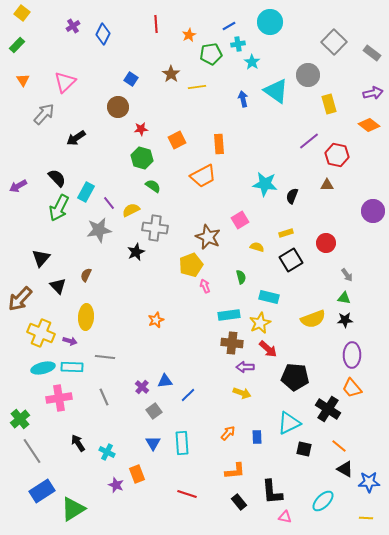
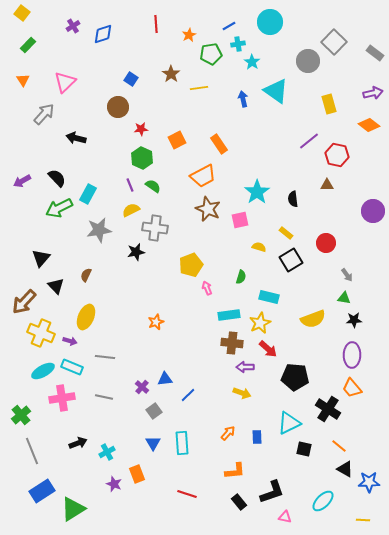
blue diamond at (103, 34): rotated 45 degrees clockwise
green rectangle at (17, 45): moved 11 px right
gray rectangle at (372, 53): moved 3 px right
gray circle at (308, 75): moved 14 px up
yellow line at (197, 87): moved 2 px right, 1 px down
black arrow at (76, 138): rotated 48 degrees clockwise
orange rectangle at (219, 144): rotated 30 degrees counterclockwise
green hexagon at (142, 158): rotated 10 degrees clockwise
cyan star at (265, 184): moved 8 px left, 8 px down; rotated 30 degrees clockwise
purple arrow at (18, 186): moved 4 px right, 5 px up
cyan rectangle at (86, 192): moved 2 px right, 2 px down
black semicircle at (292, 196): moved 1 px right, 3 px down; rotated 28 degrees counterclockwise
purple line at (109, 203): moved 21 px right, 18 px up; rotated 16 degrees clockwise
green arrow at (59, 208): rotated 36 degrees clockwise
pink square at (240, 220): rotated 18 degrees clockwise
yellow rectangle at (286, 233): rotated 56 degrees clockwise
brown star at (208, 237): moved 28 px up
yellow semicircle at (257, 247): moved 2 px right
black star at (136, 252): rotated 12 degrees clockwise
green semicircle at (241, 277): rotated 32 degrees clockwise
black triangle at (58, 286): moved 2 px left
pink arrow at (205, 286): moved 2 px right, 2 px down
brown arrow at (20, 299): moved 4 px right, 3 px down
yellow ellipse at (86, 317): rotated 20 degrees clockwise
orange star at (156, 320): moved 2 px down
black star at (345, 320): moved 9 px right
cyan rectangle at (72, 367): rotated 20 degrees clockwise
cyan ellipse at (43, 368): moved 3 px down; rotated 15 degrees counterclockwise
blue triangle at (165, 381): moved 2 px up
gray line at (104, 397): rotated 54 degrees counterclockwise
pink cross at (59, 398): moved 3 px right
green cross at (20, 419): moved 1 px right, 4 px up
black arrow at (78, 443): rotated 102 degrees clockwise
gray line at (32, 451): rotated 12 degrees clockwise
cyan cross at (107, 452): rotated 35 degrees clockwise
purple star at (116, 485): moved 2 px left, 1 px up
black L-shape at (272, 492): rotated 104 degrees counterclockwise
yellow line at (366, 518): moved 3 px left, 2 px down
